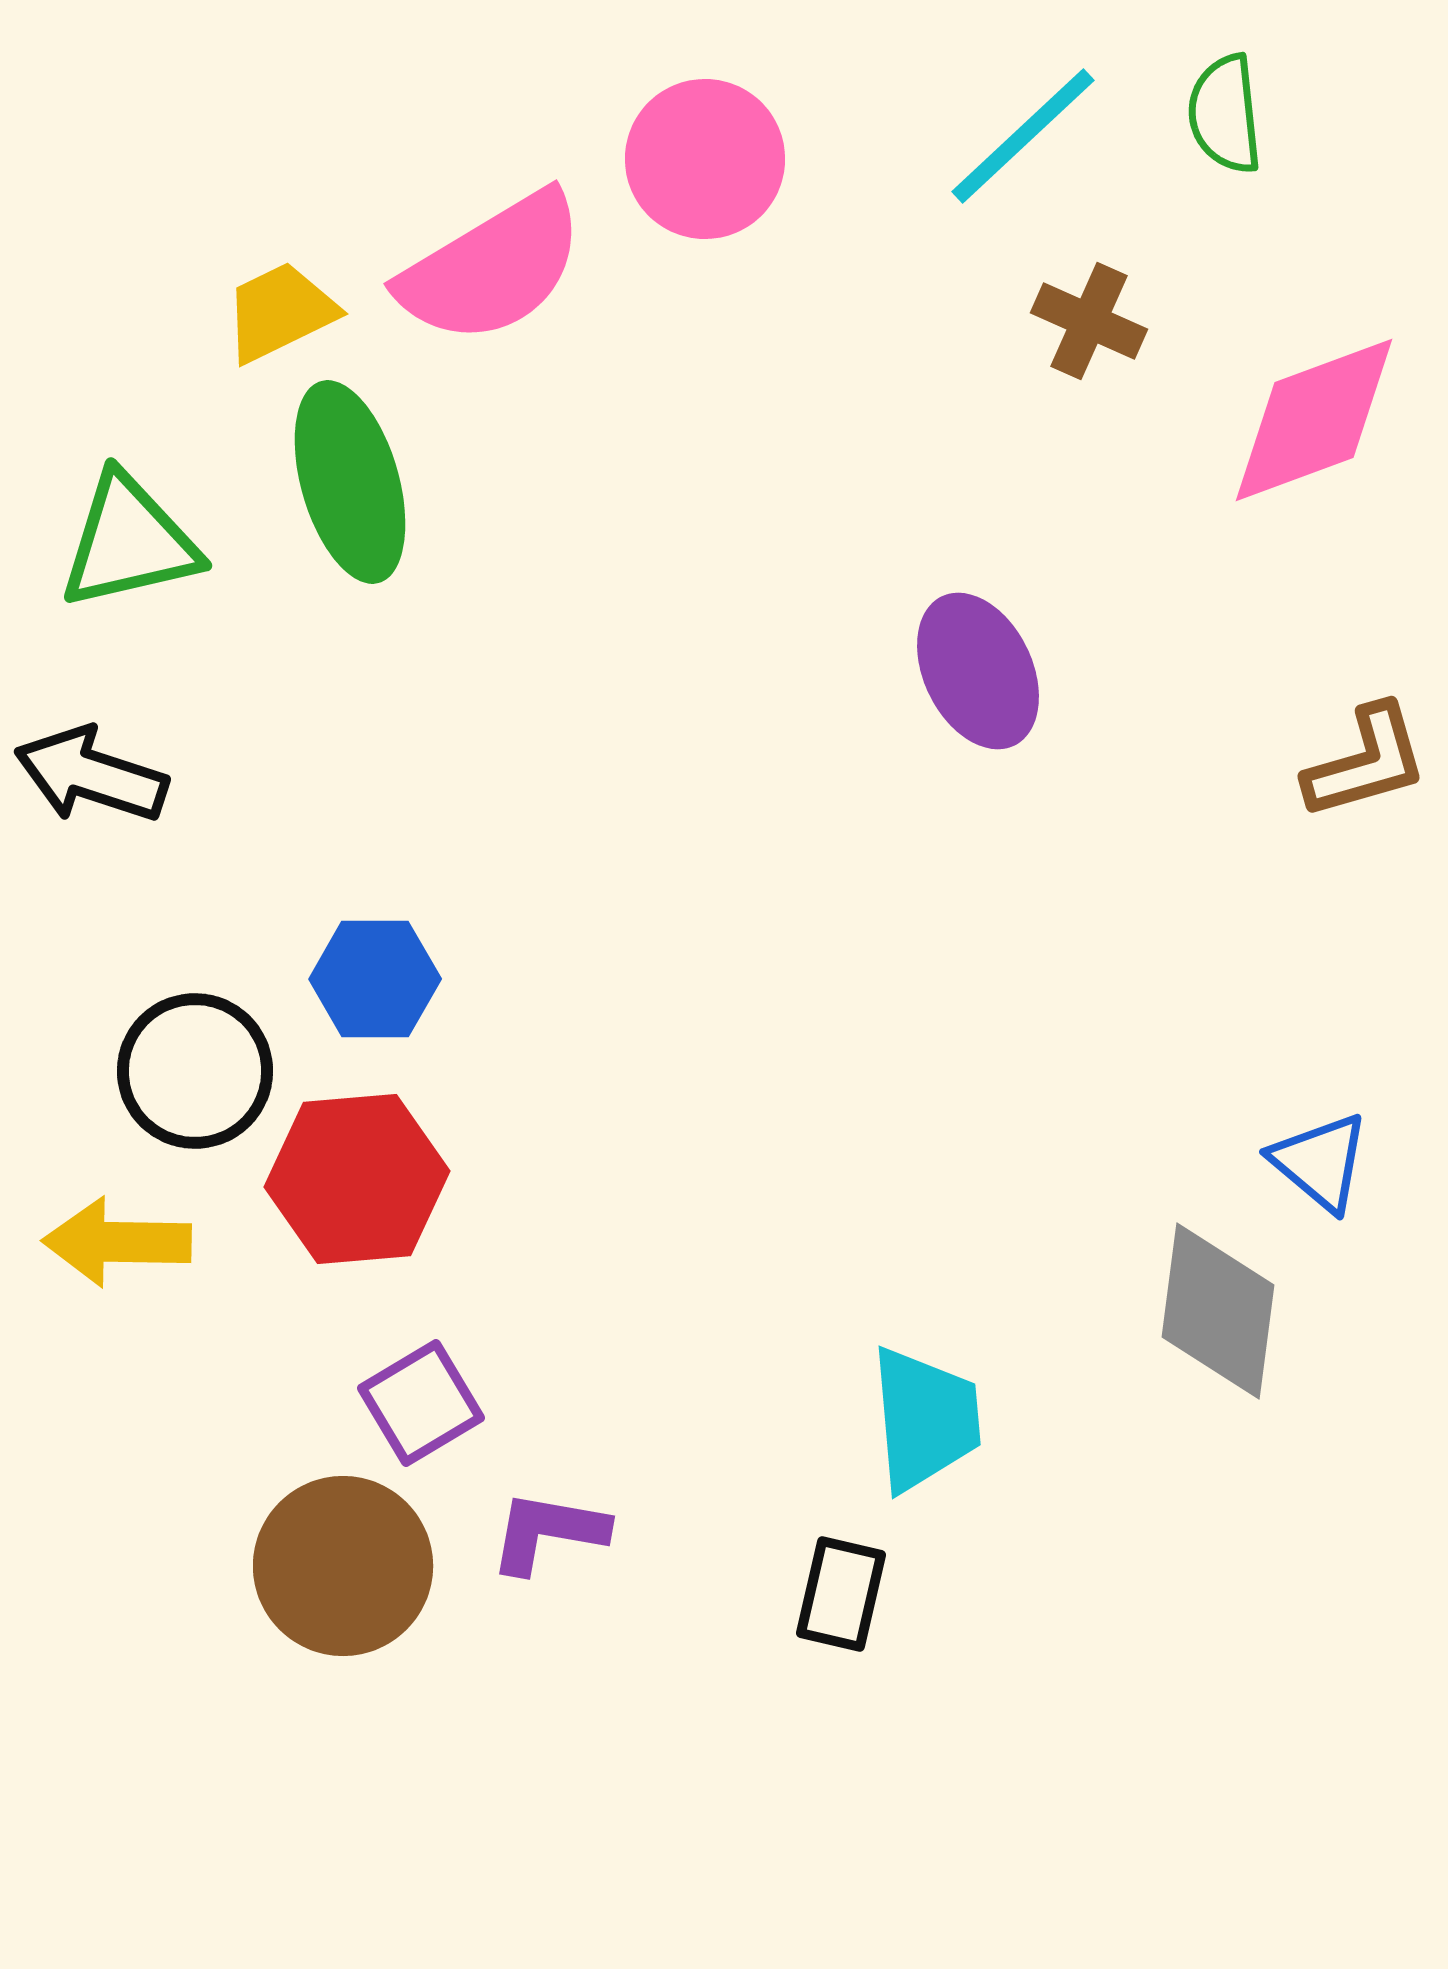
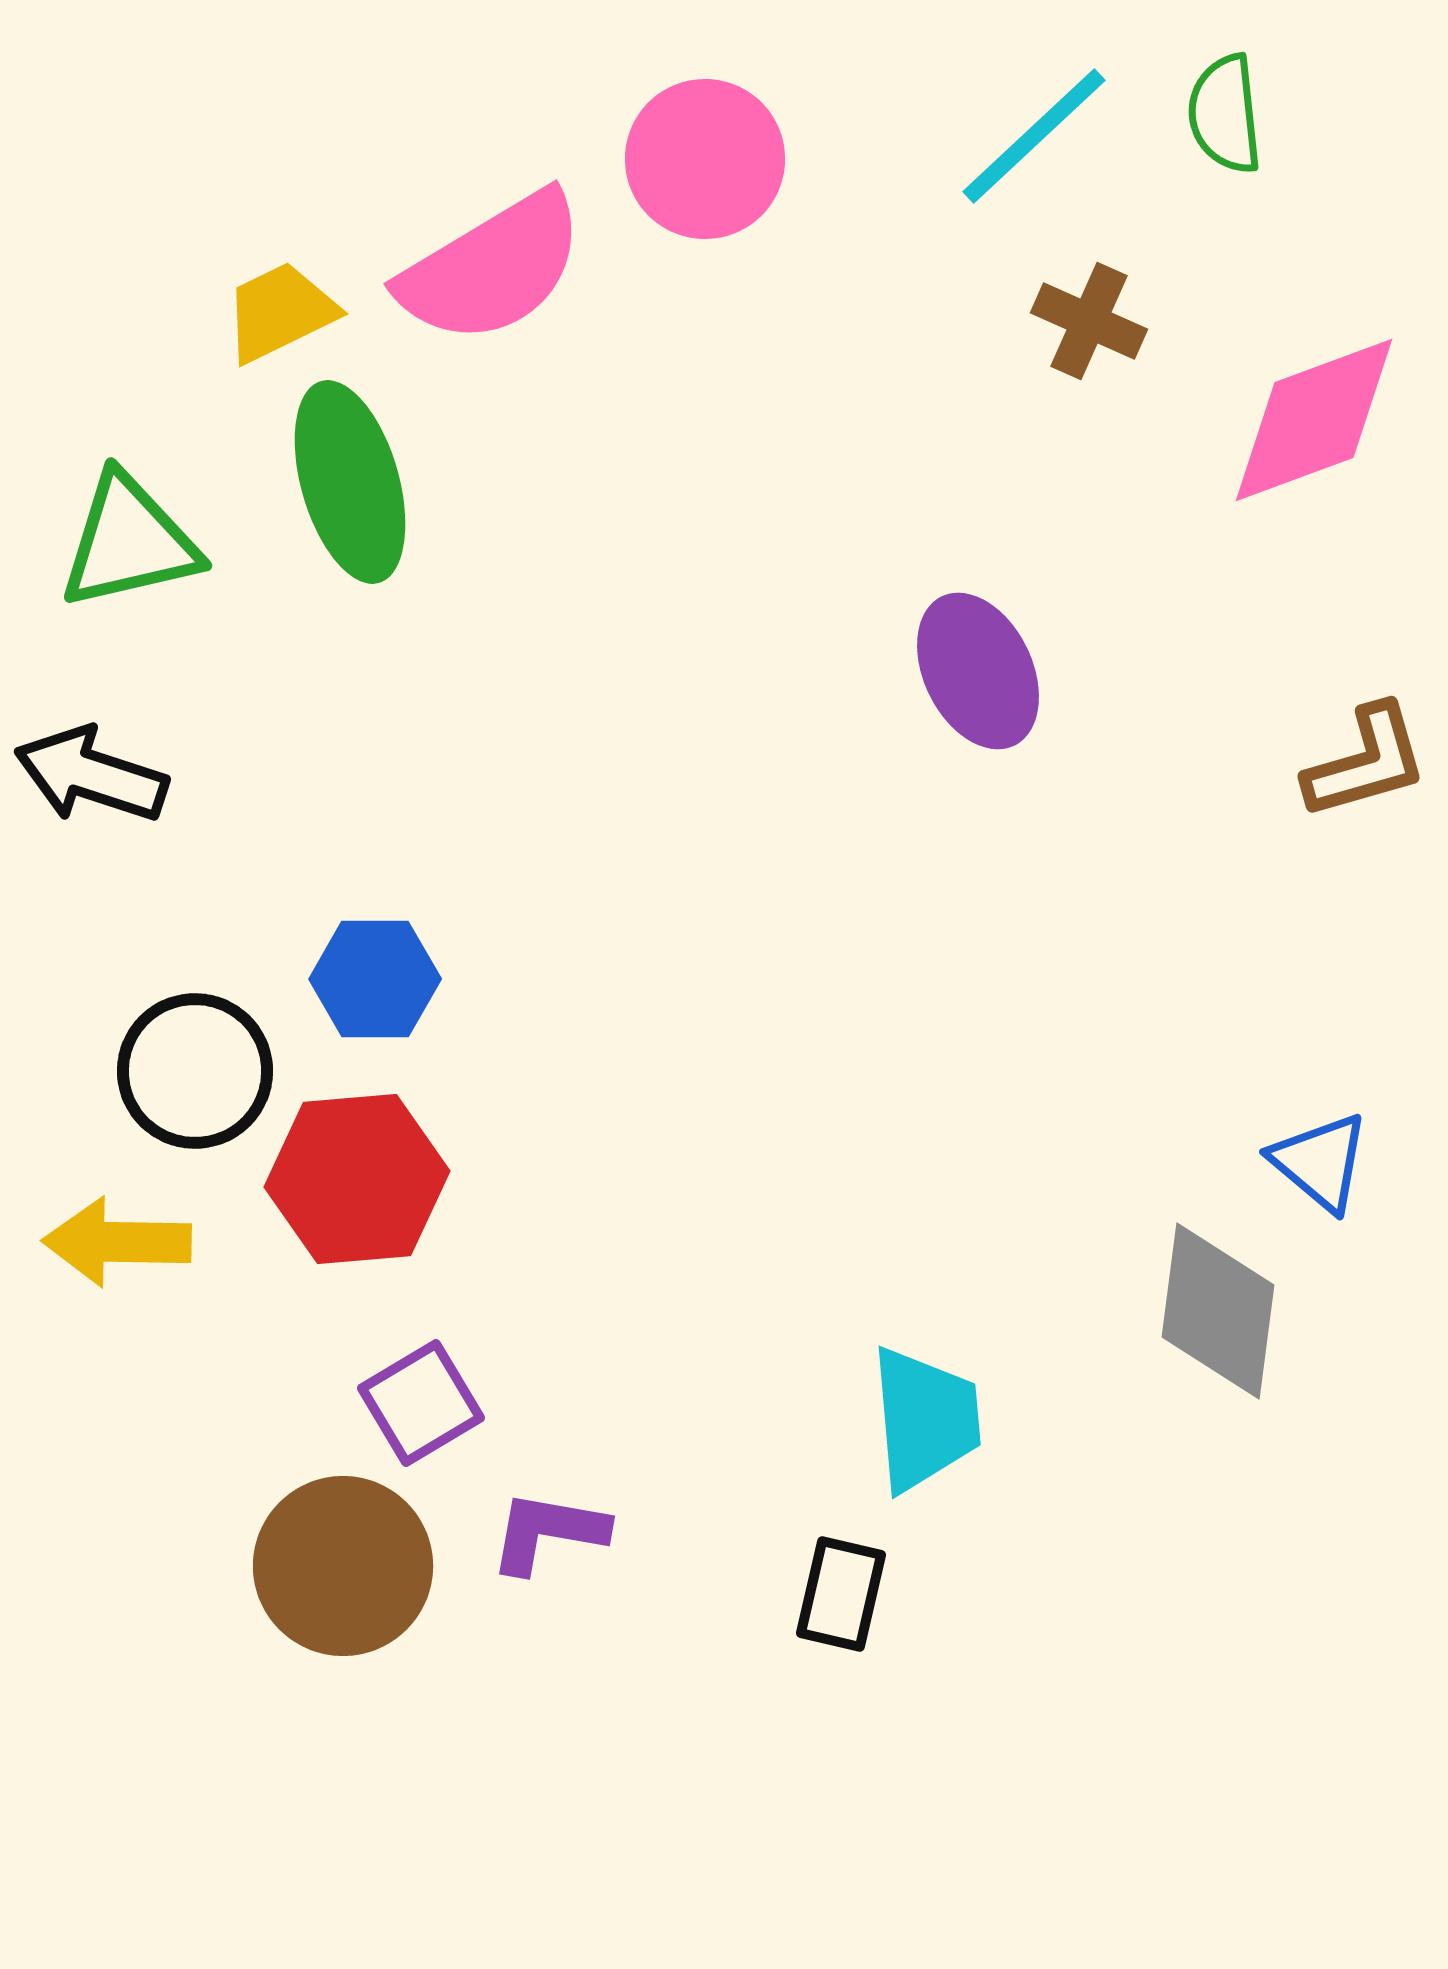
cyan line: moved 11 px right
